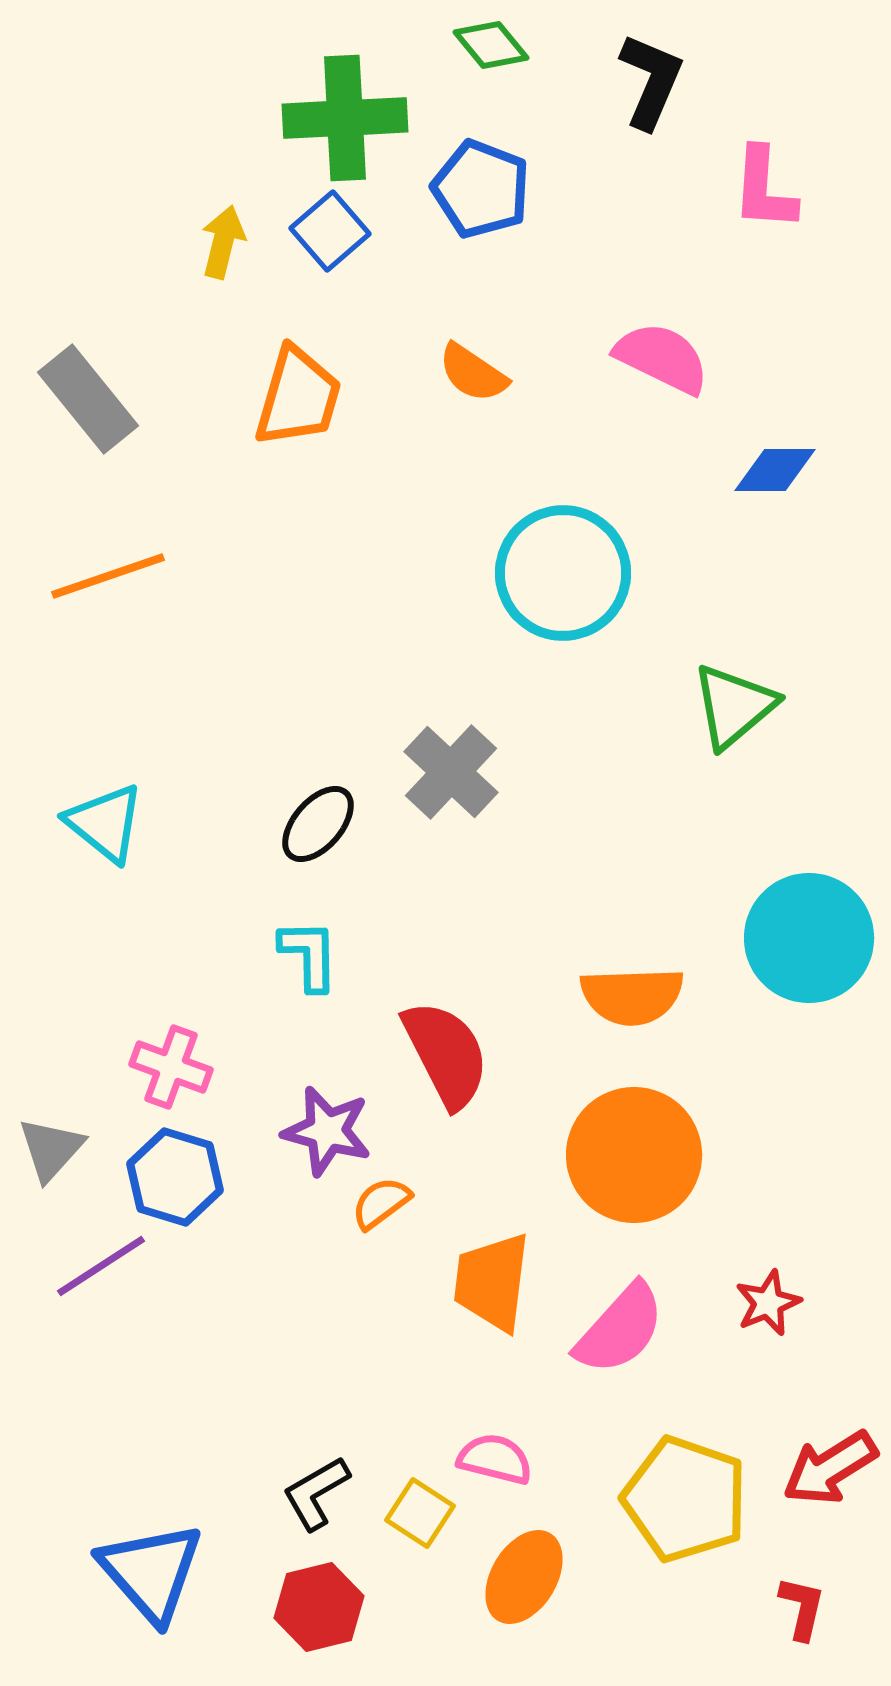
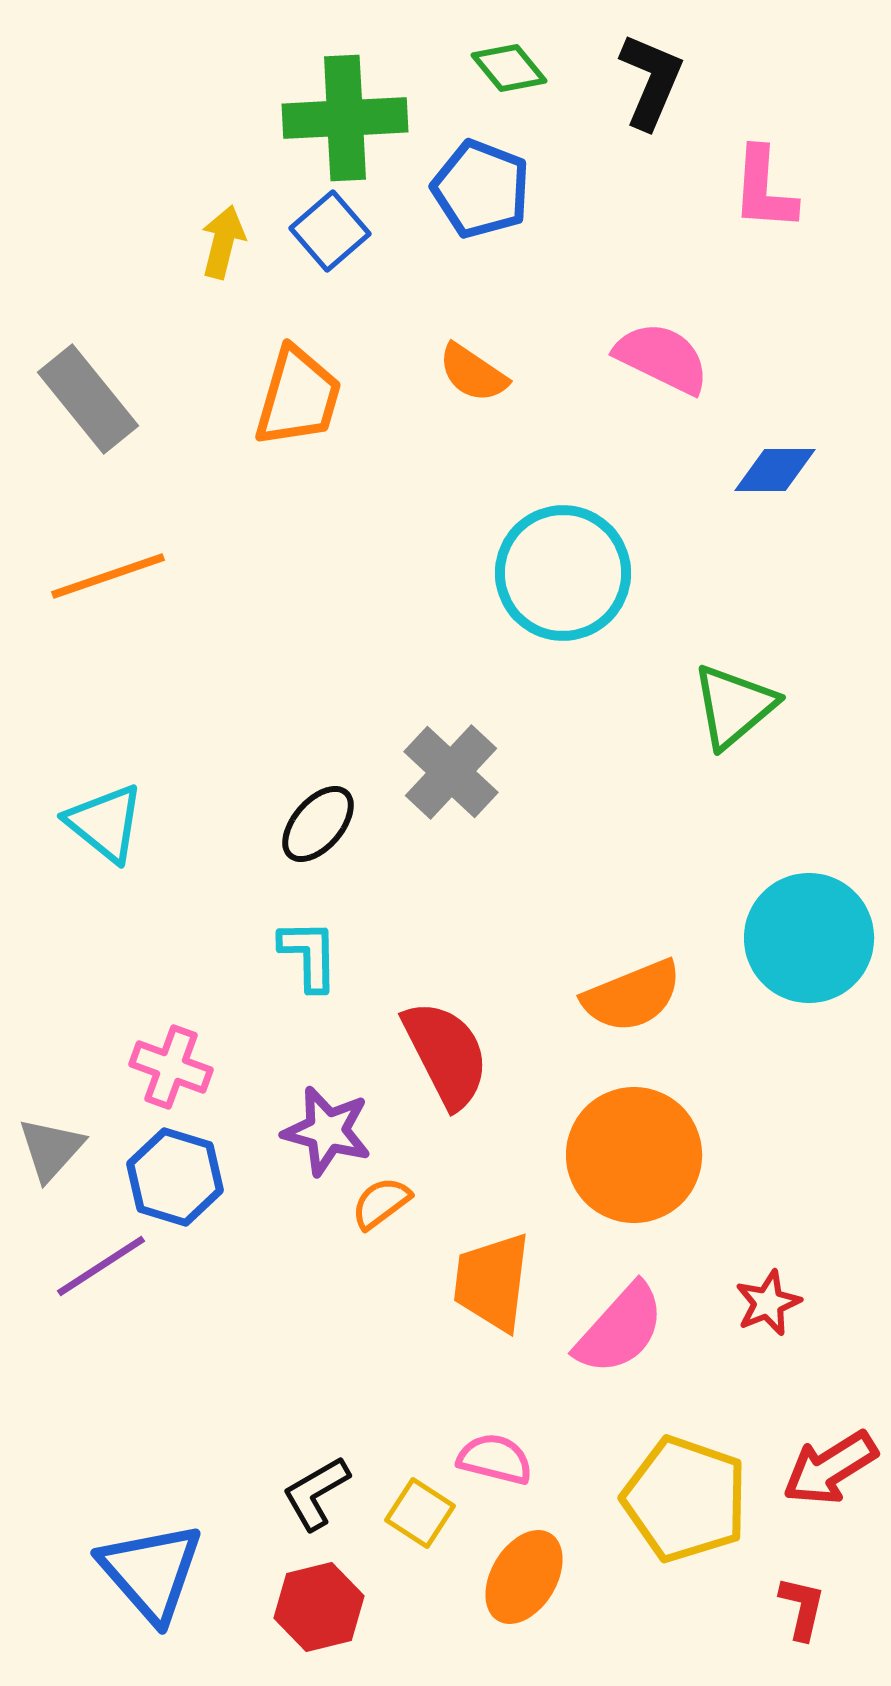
green diamond at (491, 45): moved 18 px right, 23 px down
orange semicircle at (632, 996): rotated 20 degrees counterclockwise
